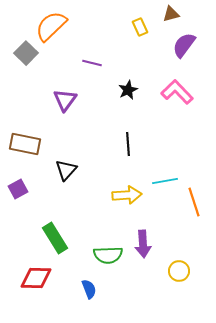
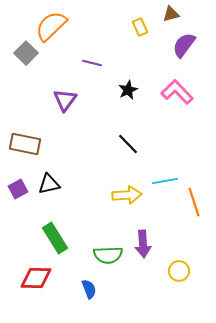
black line: rotated 40 degrees counterclockwise
black triangle: moved 17 px left, 14 px down; rotated 35 degrees clockwise
